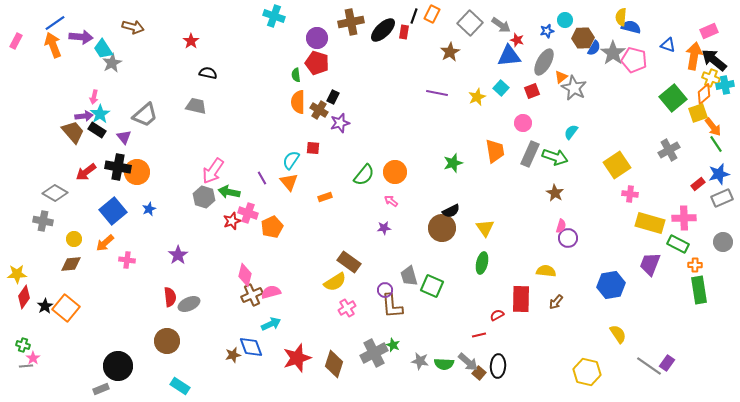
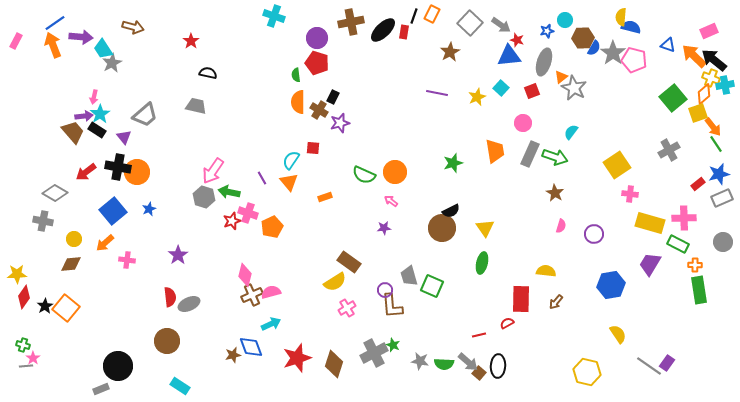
orange arrow at (694, 56): rotated 56 degrees counterclockwise
gray ellipse at (544, 62): rotated 12 degrees counterclockwise
green semicircle at (364, 175): rotated 75 degrees clockwise
purple circle at (568, 238): moved 26 px right, 4 px up
purple trapezoid at (650, 264): rotated 10 degrees clockwise
red semicircle at (497, 315): moved 10 px right, 8 px down
